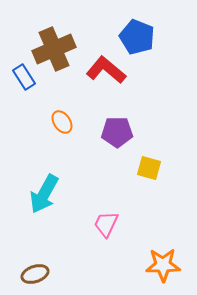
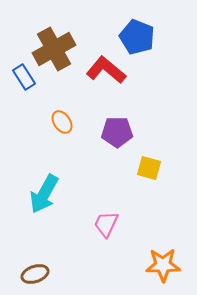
brown cross: rotated 6 degrees counterclockwise
